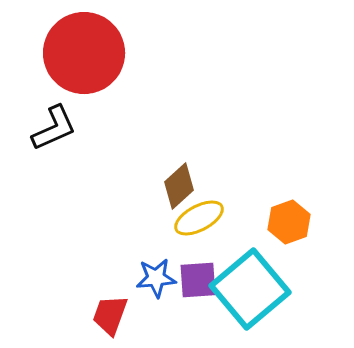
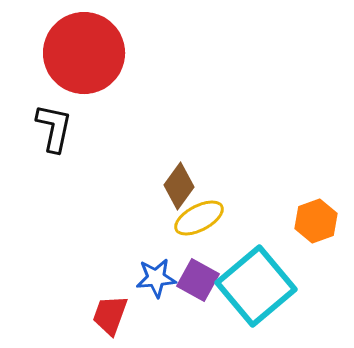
black L-shape: rotated 54 degrees counterclockwise
brown diamond: rotated 12 degrees counterclockwise
orange hexagon: moved 27 px right, 1 px up
purple square: rotated 33 degrees clockwise
cyan square: moved 6 px right, 3 px up
